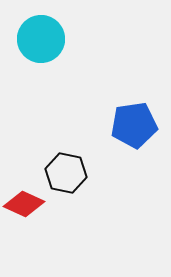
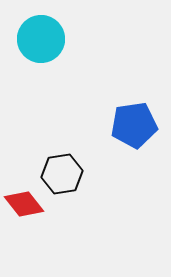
black hexagon: moved 4 px left, 1 px down; rotated 21 degrees counterclockwise
red diamond: rotated 27 degrees clockwise
